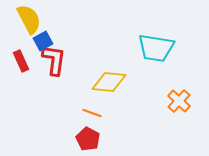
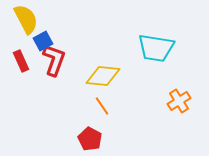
yellow semicircle: moved 3 px left
red L-shape: rotated 12 degrees clockwise
yellow diamond: moved 6 px left, 6 px up
orange cross: rotated 15 degrees clockwise
orange line: moved 10 px right, 7 px up; rotated 36 degrees clockwise
red pentagon: moved 2 px right
